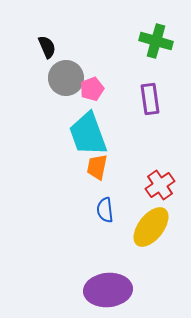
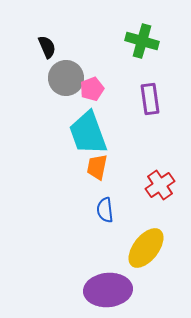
green cross: moved 14 px left
cyan trapezoid: moved 1 px up
yellow ellipse: moved 5 px left, 21 px down
